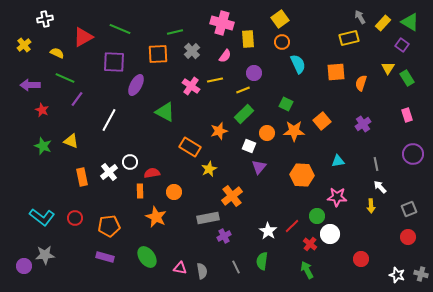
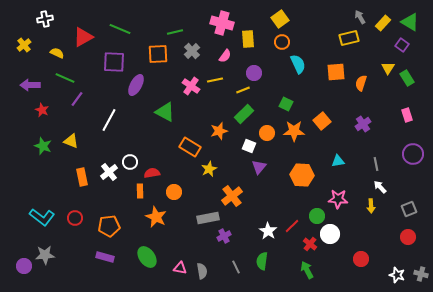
pink star at (337, 197): moved 1 px right, 2 px down
